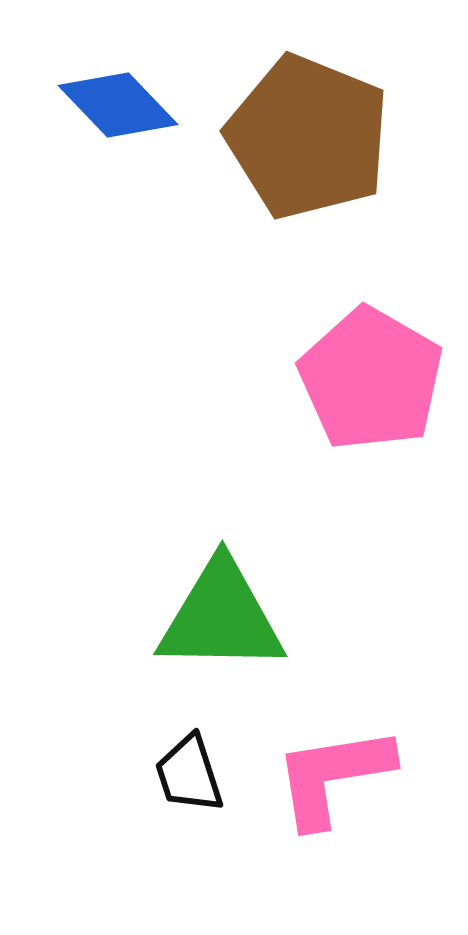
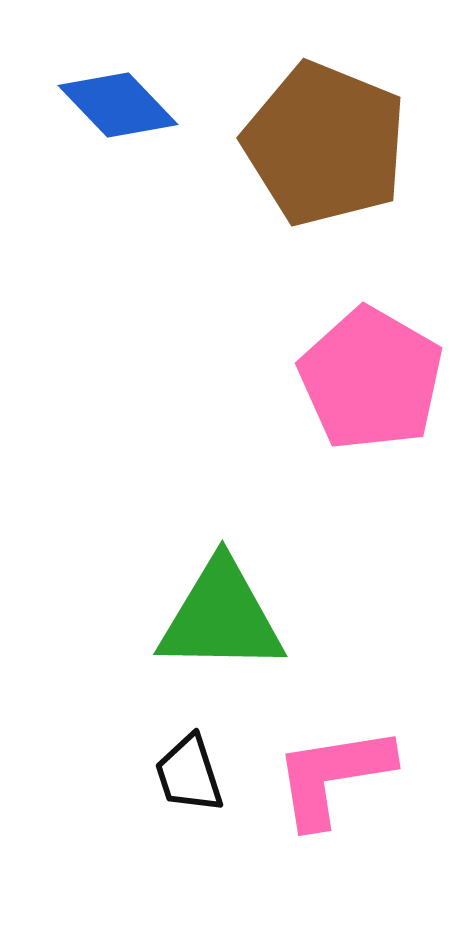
brown pentagon: moved 17 px right, 7 px down
